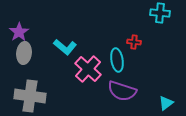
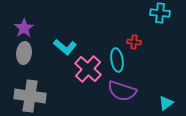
purple star: moved 5 px right, 4 px up
